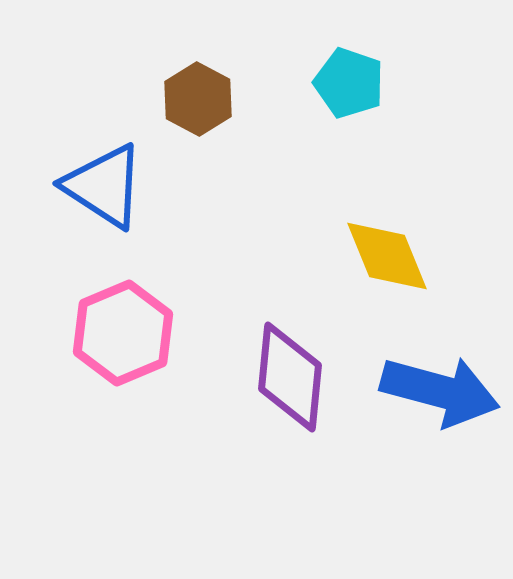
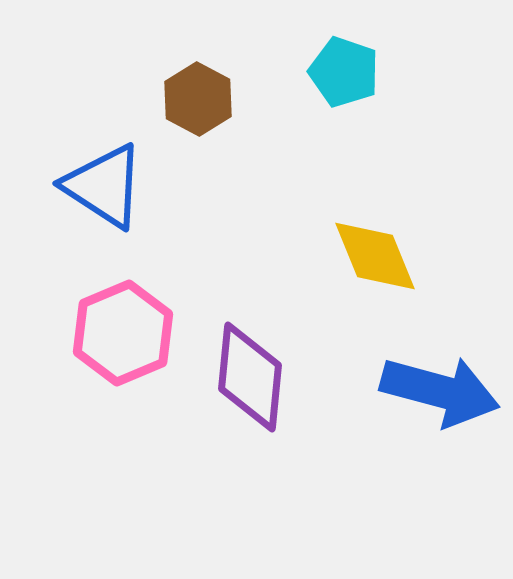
cyan pentagon: moved 5 px left, 11 px up
yellow diamond: moved 12 px left
purple diamond: moved 40 px left
